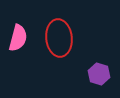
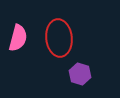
purple hexagon: moved 19 px left
